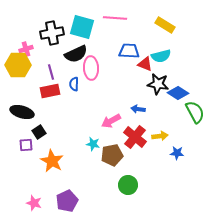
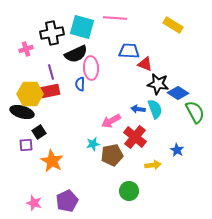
yellow rectangle: moved 8 px right
cyan semicircle: moved 6 px left, 53 px down; rotated 96 degrees counterclockwise
yellow hexagon: moved 12 px right, 29 px down
blue semicircle: moved 6 px right
yellow arrow: moved 7 px left, 29 px down
cyan star: rotated 24 degrees counterclockwise
blue star: moved 3 px up; rotated 24 degrees clockwise
green circle: moved 1 px right, 6 px down
